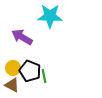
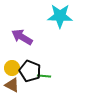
cyan star: moved 10 px right
yellow circle: moved 1 px left
green line: rotated 72 degrees counterclockwise
